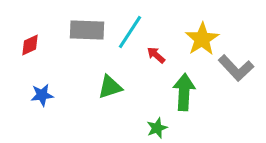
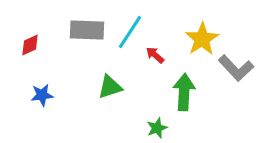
red arrow: moved 1 px left
